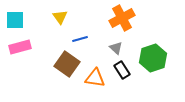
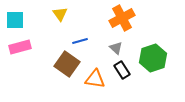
yellow triangle: moved 3 px up
blue line: moved 2 px down
orange triangle: moved 1 px down
